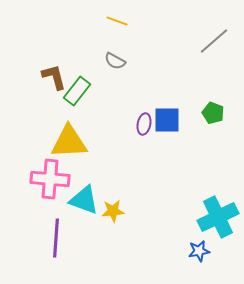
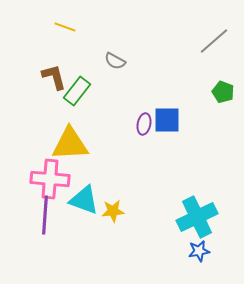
yellow line: moved 52 px left, 6 px down
green pentagon: moved 10 px right, 21 px up
yellow triangle: moved 1 px right, 2 px down
cyan cross: moved 21 px left
purple line: moved 11 px left, 23 px up
